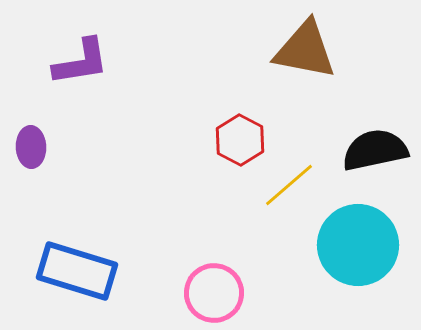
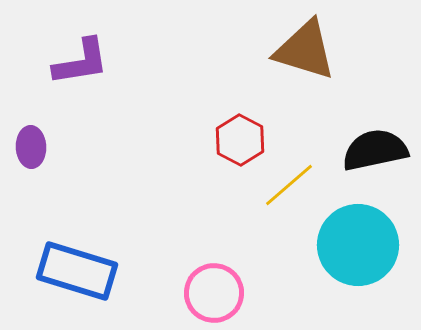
brown triangle: rotated 6 degrees clockwise
